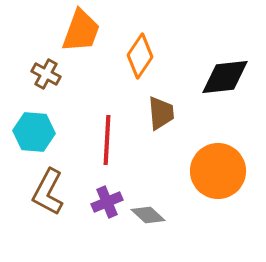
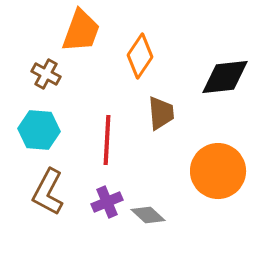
cyan hexagon: moved 5 px right, 2 px up
